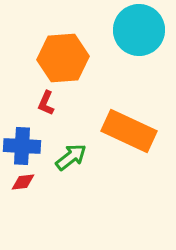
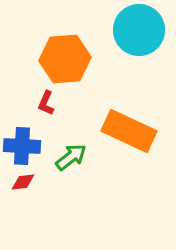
orange hexagon: moved 2 px right, 1 px down
